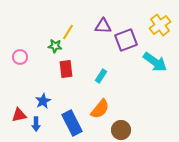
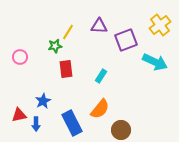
purple triangle: moved 4 px left
green star: rotated 16 degrees counterclockwise
cyan arrow: rotated 10 degrees counterclockwise
